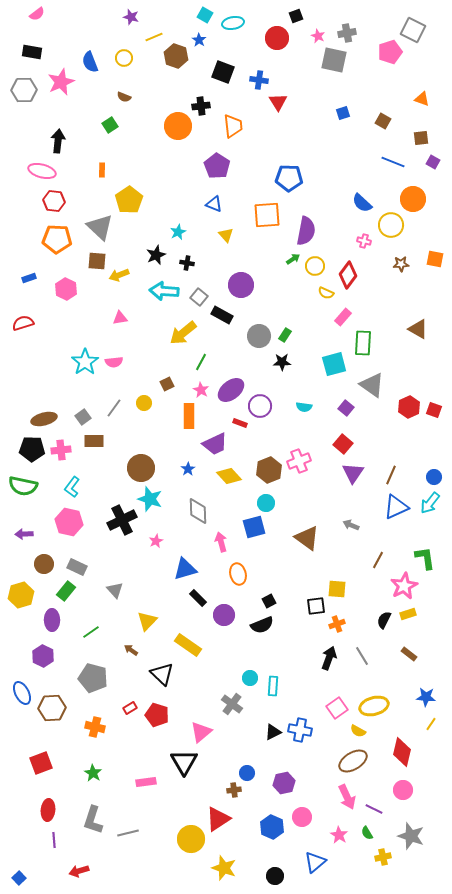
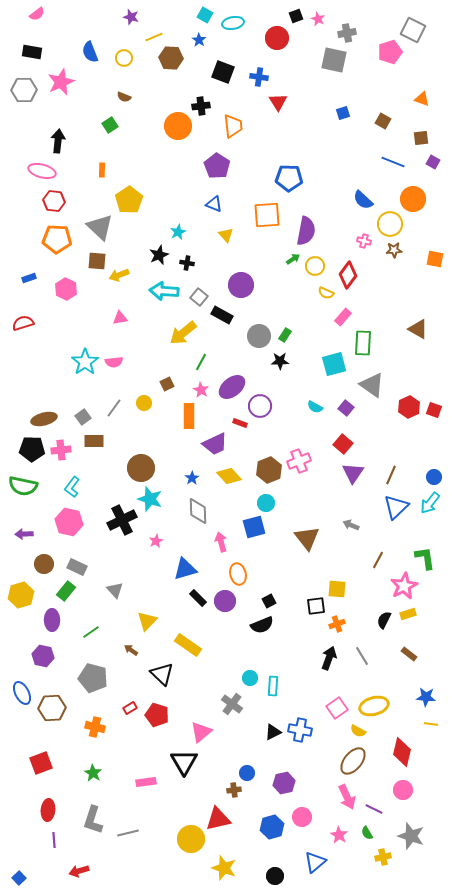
pink star at (318, 36): moved 17 px up
brown hexagon at (176, 56): moved 5 px left, 2 px down; rotated 15 degrees counterclockwise
blue semicircle at (90, 62): moved 10 px up
blue cross at (259, 80): moved 3 px up
blue semicircle at (362, 203): moved 1 px right, 3 px up
yellow circle at (391, 225): moved 1 px left, 1 px up
black star at (156, 255): moved 3 px right
brown star at (401, 264): moved 7 px left, 14 px up
black star at (282, 362): moved 2 px left, 1 px up
purple ellipse at (231, 390): moved 1 px right, 3 px up
cyan semicircle at (304, 407): moved 11 px right; rotated 21 degrees clockwise
blue star at (188, 469): moved 4 px right, 9 px down
blue triangle at (396, 507): rotated 20 degrees counterclockwise
brown triangle at (307, 538): rotated 16 degrees clockwise
purple circle at (224, 615): moved 1 px right, 14 px up
purple hexagon at (43, 656): rotated 15 degrees counterclockwise
yellow line at (431, 724): rotated 64 degrees clockwise
brown ellipse at (353, 761): rotated 20 degrees counterclockwise
red triangle at (218, 819): rotated 20 degrees clockwise
blue hexagon at (272, 827): rotated 20 degrees clockwise
